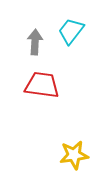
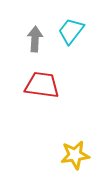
gray arrow: moved 3 px up
yellow star: moved 1 px right
